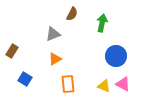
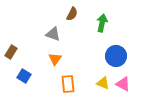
gray triangle: rotated 42 degrees clockwise
brown rectangle: moved 1 px left, 1 px down
orange triangle: rotated 24 degrees counterclockwise
blue square: moved 1 px left, 3 px up
yellow triangle: moved 1 px left, 3 px up
